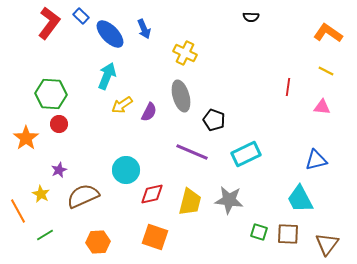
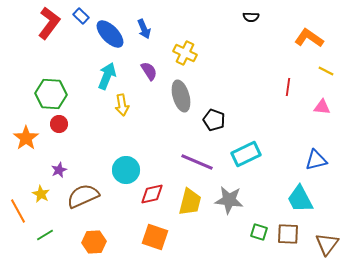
orange L-shape: moved 19 px left, 5 px down
yellow arrow: rotated 65 degrees counterclockwise
purple semicircle: moved 41 px up; rotated 60 degrees counterclockwise
purple line: moved 5 px right, 10 px down
orange hexagon: moved 4 px left
